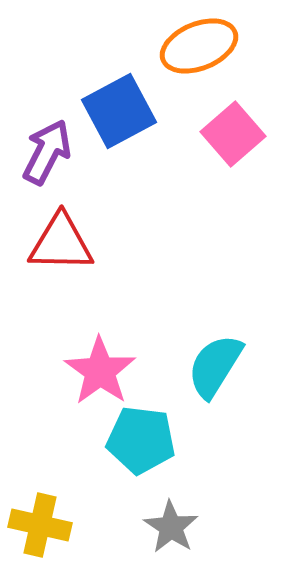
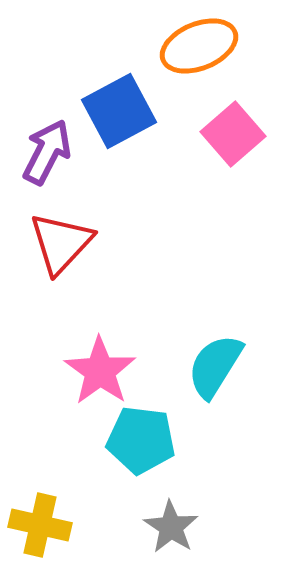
red triangle: rotated 48 degrees counterclockwise
